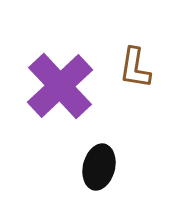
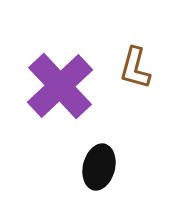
brown L-shape: rotated 6 degrees clockwise
